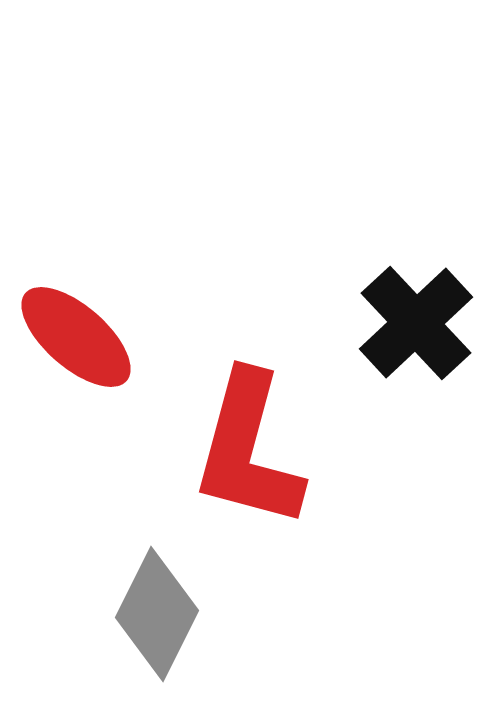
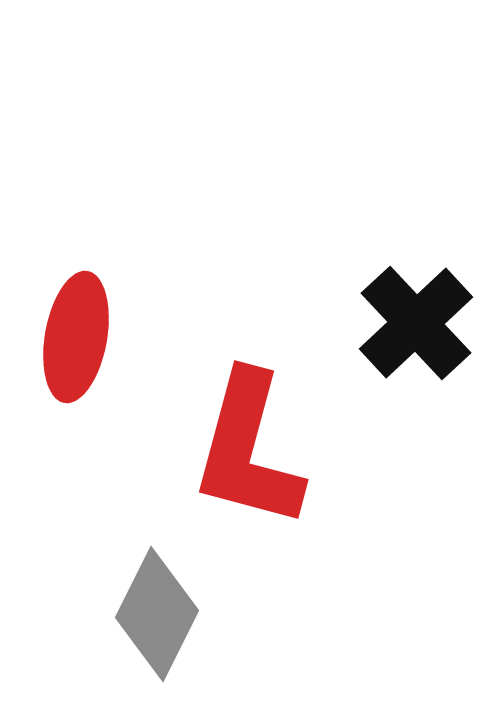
red ellipse: rotated 59 degrees clockwise
